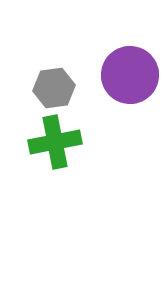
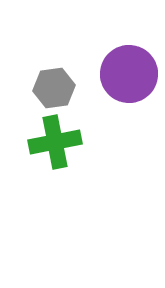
purple circle: moved 1 px left, 1 px up
